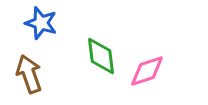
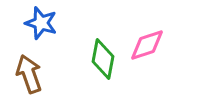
green diamond: moved 2 px right, 3 px down; rotated 18 degrees clockwise
pink diamond: moved 26 px up
